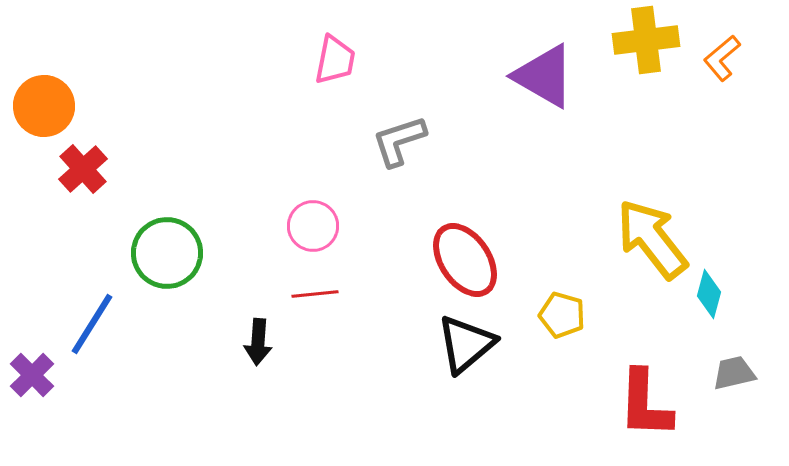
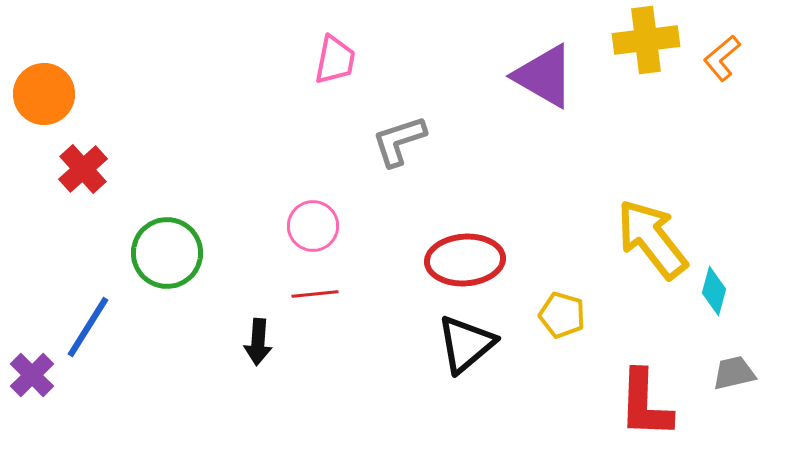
orange circle: moved 12 px up
red ellipse: rotated 60 degrees counterclockwise
cyan diamond: moved 5 px right, 3 px up
blue line: moved 4 px left, 3 px down
